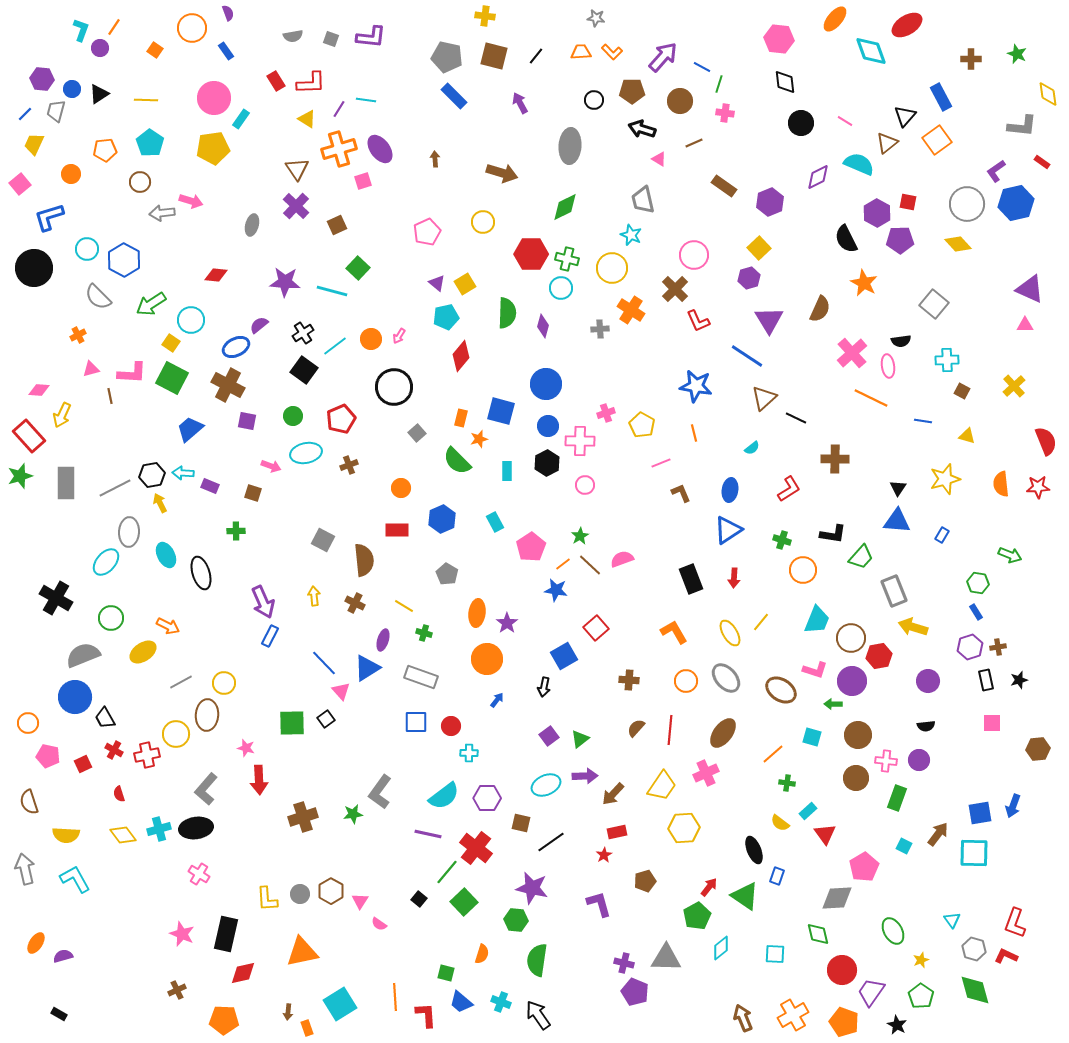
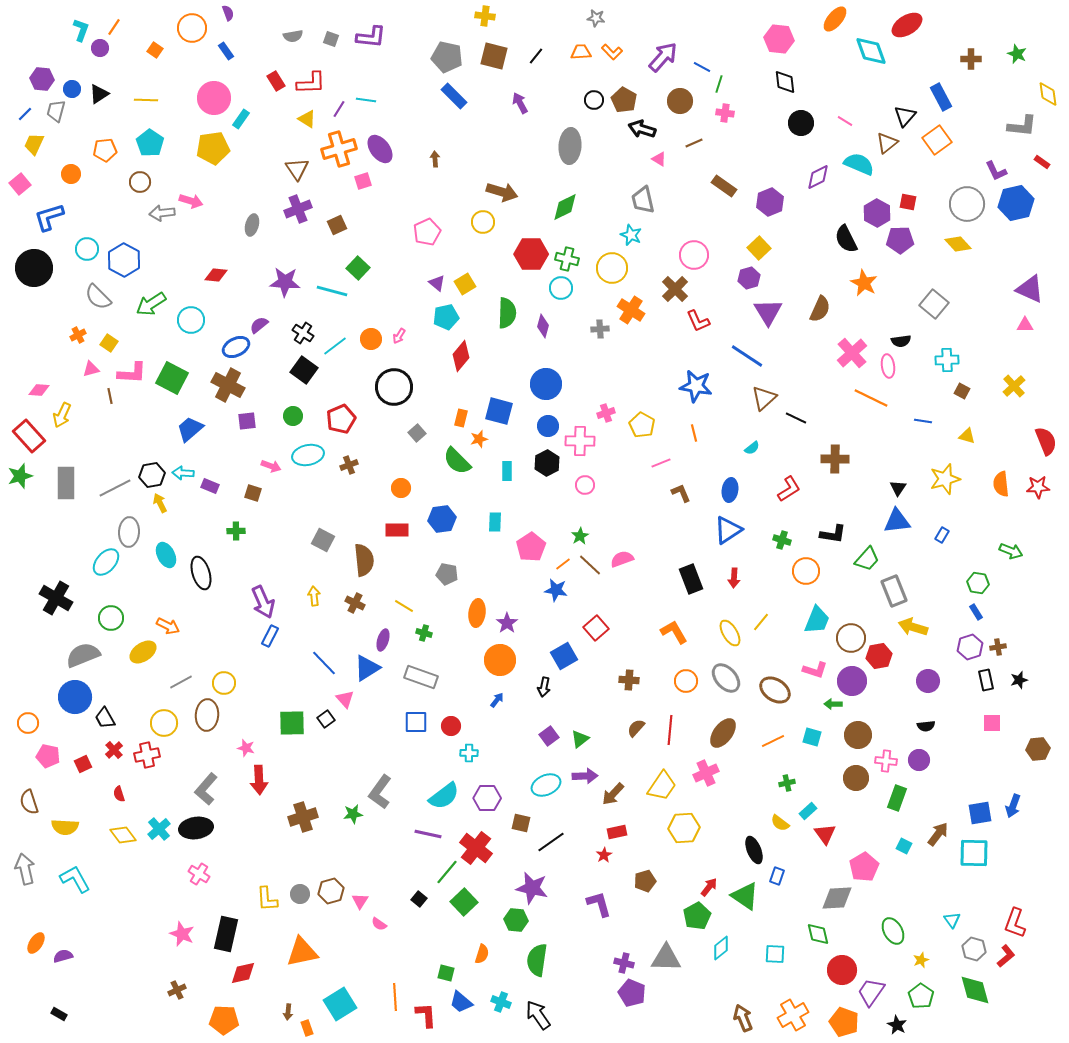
brown pentagon at (632, 91): moved 8 px left, 9 px down; rotated 30 degrees clockwise
purple L-shape at (996, 171): rotated 80 degrees counterclockwise
brown arrow at (502, 173): moved 19 px down
purple cross at (296, 206): moved 2 px right, 3 px down; rotated 24 degrees clockwise
purple triangle at (769, 320): moved 1 px left, 8 px up
black cross at (303, 333): rotated 25 degrees counterclockwise
yellow square at (171, 343): moved 62 px left
blue square at (501, 411): moved 2 px left
purple square at (247, 421): rotated 18 degrees counterclockwise
cyan ellipse at (306, 453): moved 2 px right, 2 px down
blue hexagon at (442, 519): rotated 16 degrees clockwise
blue triangle at (897, 521): rotated 12 degrees counterclockwise
cyan rectangle at (495, 522): rotated 30 degrees clockwise
green arrow at (1010, 555): moved 1 px right, 4 px up
green trapezoid at (861, 557): moved 6 px right, 2 px down
orange circle at (803, 570): moved 3 px right, 1 px down
gray pentagon at (447, 574): rotated 20 degrees counterclockwise
orange circle at (487, 659): moved 13 px right, 1 px down
brown ellipse at (781, 690): moved 6 px left
pink triangle at (341, 691): moved 4 px right, 8 px down
yellow circle at (176, 734): moved 12 px left, 11 px up
red cross at (114, 750): rotated 18 degrees clockwise
orange line at (773, 754): moved 13 px up; rotated 15 degrees clockwise
green cross at (787, 783): rotated 21 degrees counterclockwise
cyan cross at (159, 829): rotated 25 degrees counterclockwise
yellow semicircle at (66, 835): moved 1 px left, 8 px up
brown hexagon at (331, 891): rotated 15 degrees clockwise
red L-shape at (1006, 956): rotated 115 degrees clockwise
purple pentagon at (635, 992): moved 3 px left, 1 px down
